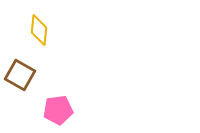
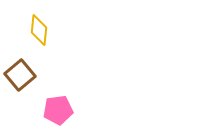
brown square: rotated 20 degrees clockwise
